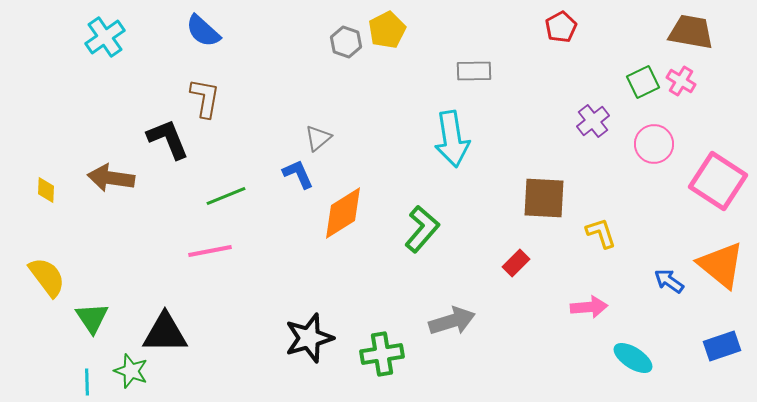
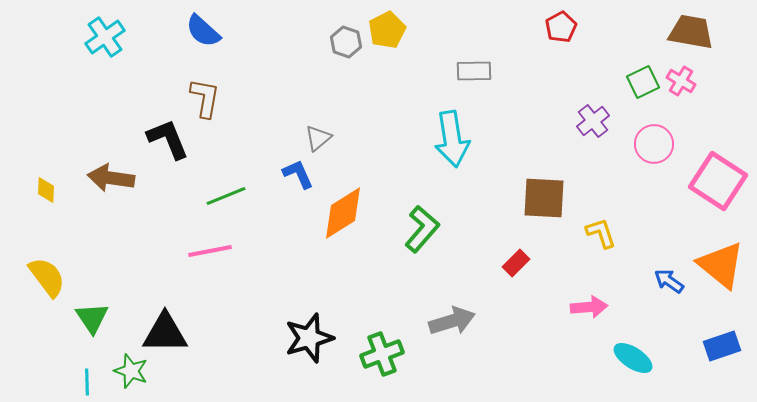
green cross: rotated 12 degrees counterclockwise
